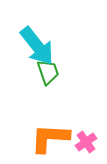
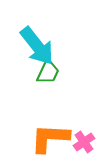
green trapezoid: rotated 44 degrees clockwise
pink cross: moved 2 px left
